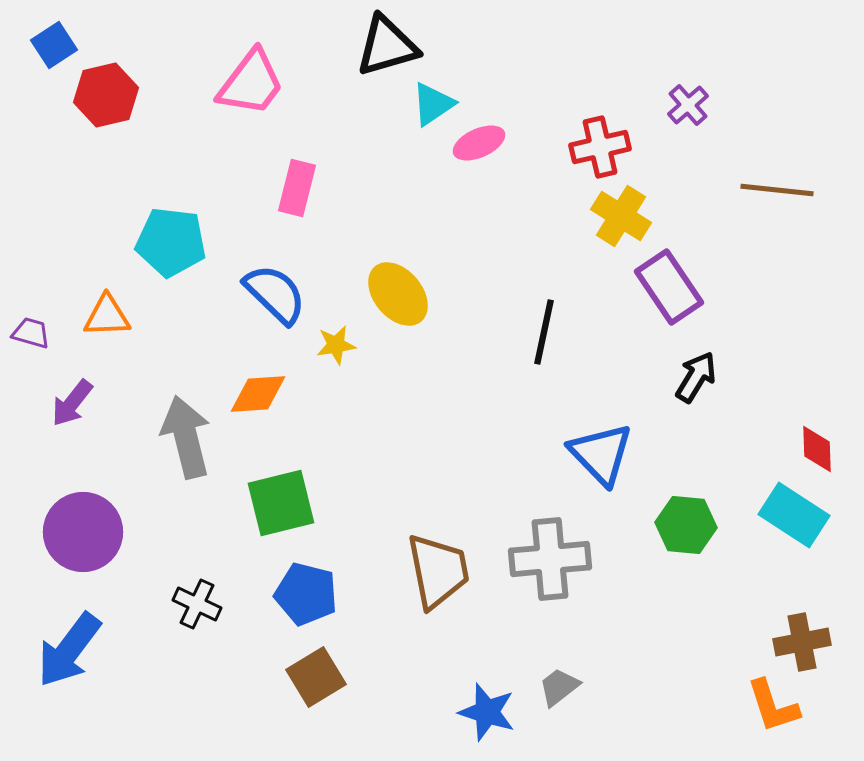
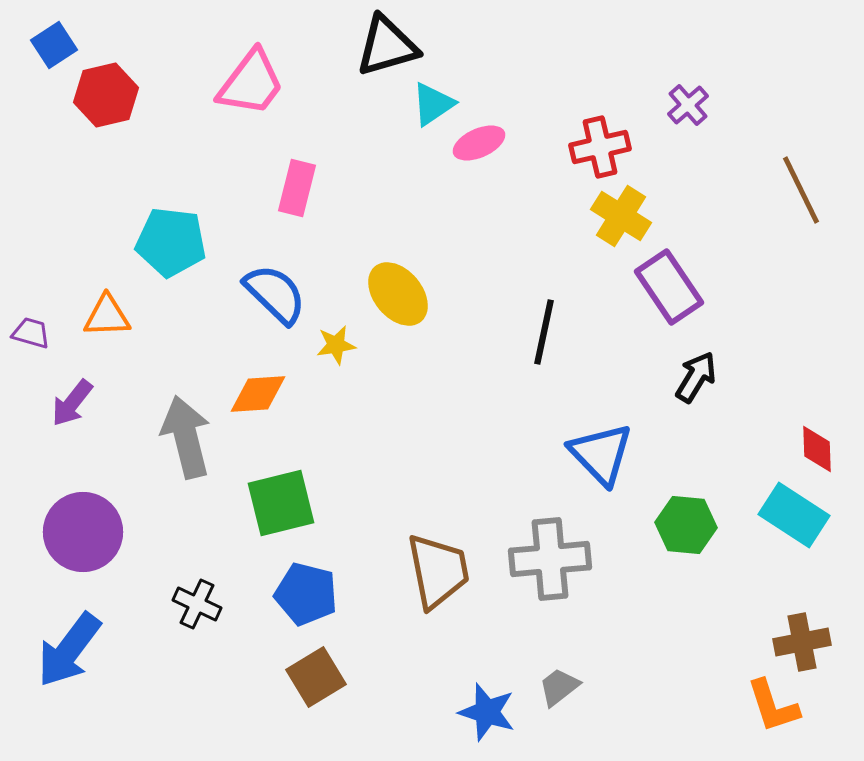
brown line: moved 24 px right; rotated 58 degrees clockwise
